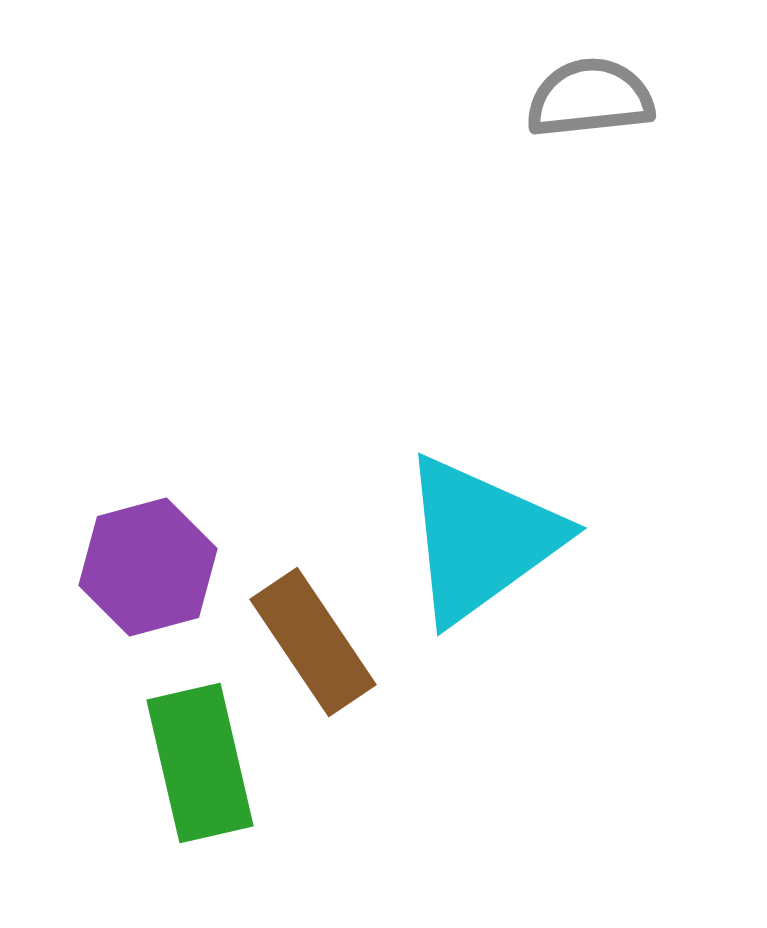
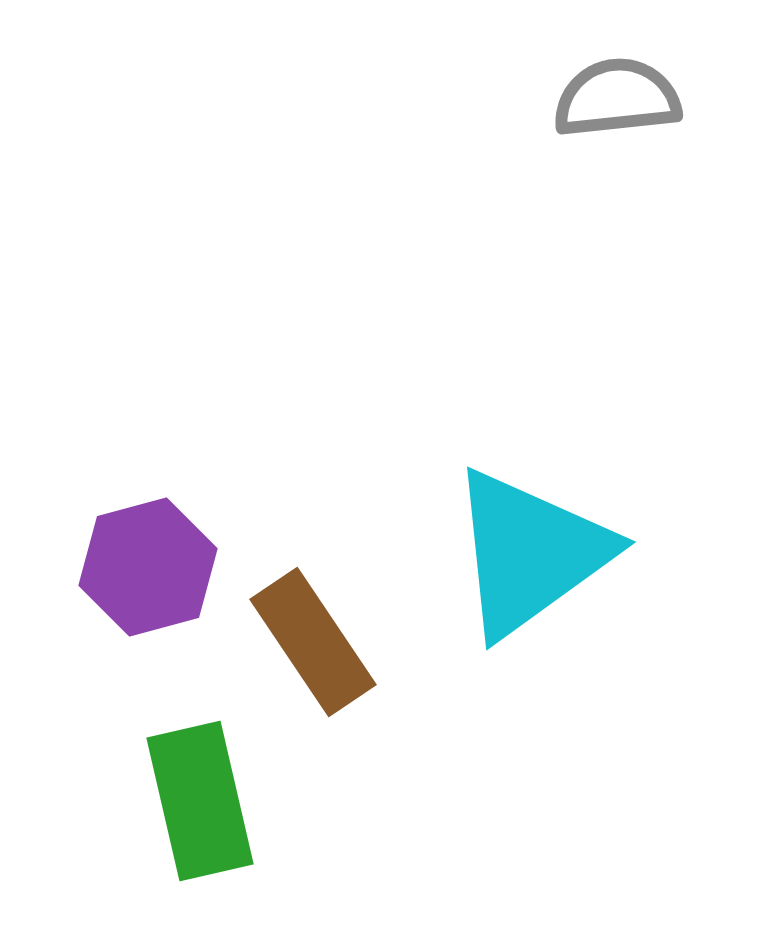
gray semicircle: moved 27 px right
cyan triangle: moved 49 px right, 14 px down
green rectangle: moved 38 px down
